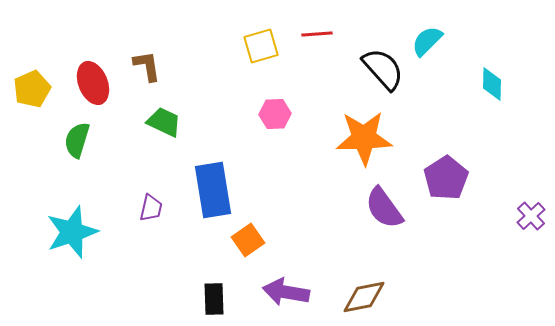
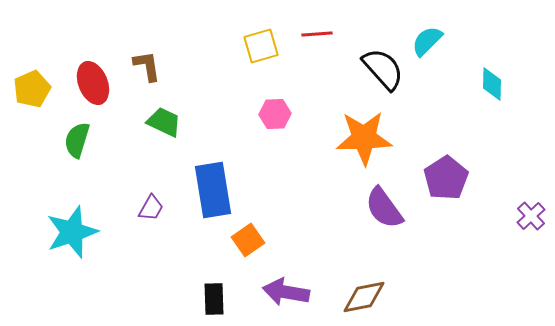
purple trapezoid: rotated 16 degrees clockwise
